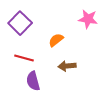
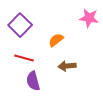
pink star: moved 1 px right, 1 px up
purple square: moved 2 px down
